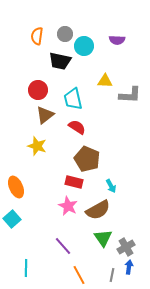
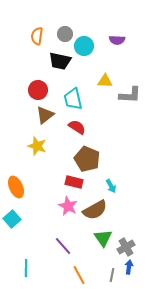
brown semicircle: moved 3 px left
